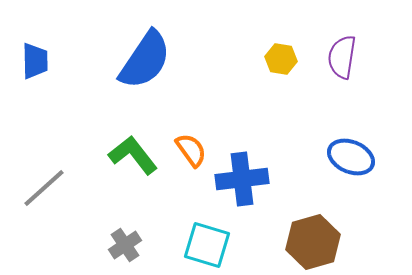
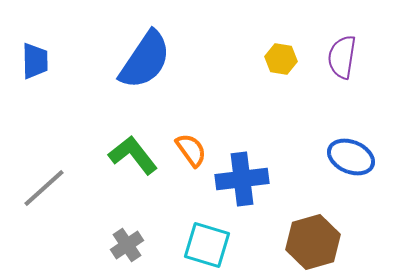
gray cross: moved 2 px right
